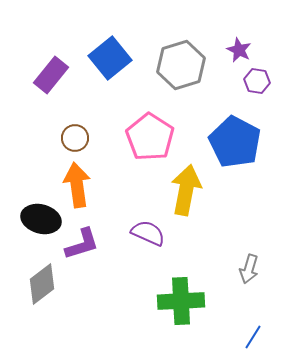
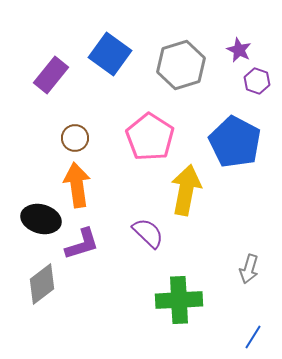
blue square: moved 4 px up; rotated 15 degrees counterclockwise
purple hexagon: rotated 10 degrees clockwise
purple semicircle: rotated 20 degrees clockwise
green cross: moved 2 px left, 1 px up
